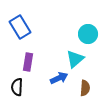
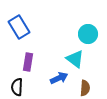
blue rectangle: moved 1 px left
cyan triangle: rotated 42 degrees counterclockwise
